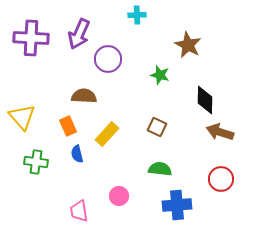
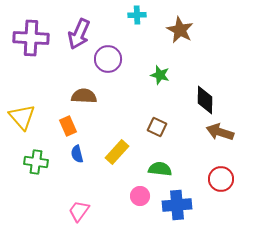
brown star: moved 8 px left, 15 px up
yellow rectangle: moved 10 px right, 18 px down
pink circle: moved 21 px right
pink trapezoid: rotated 45 degrees clockwise
